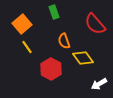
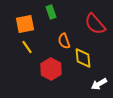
green rectangle: moved 3 px left
orange square: moved 3 px right; rotated 30 degrees clockwise
yellow diamond: rotated 30 degrees clockwise
